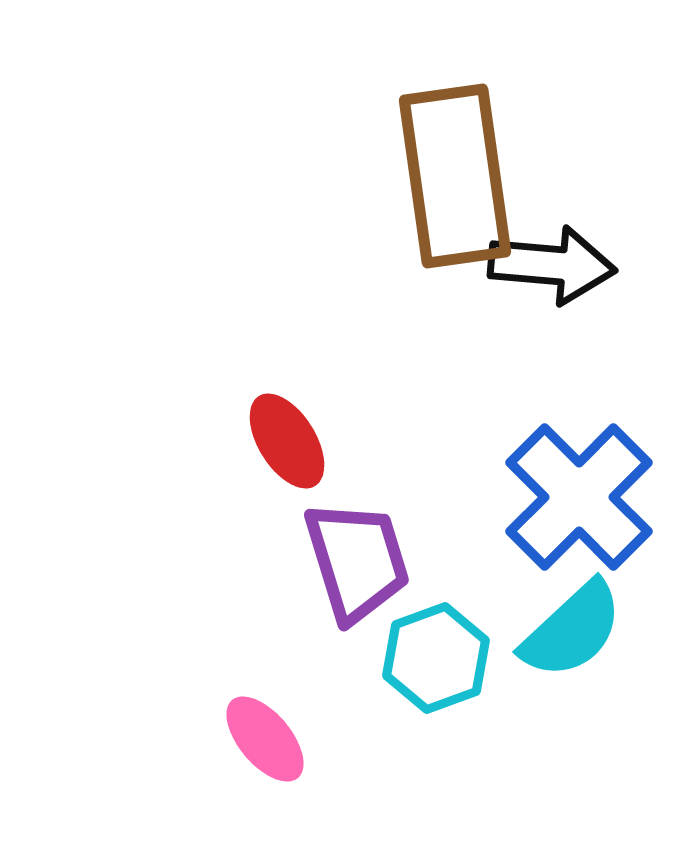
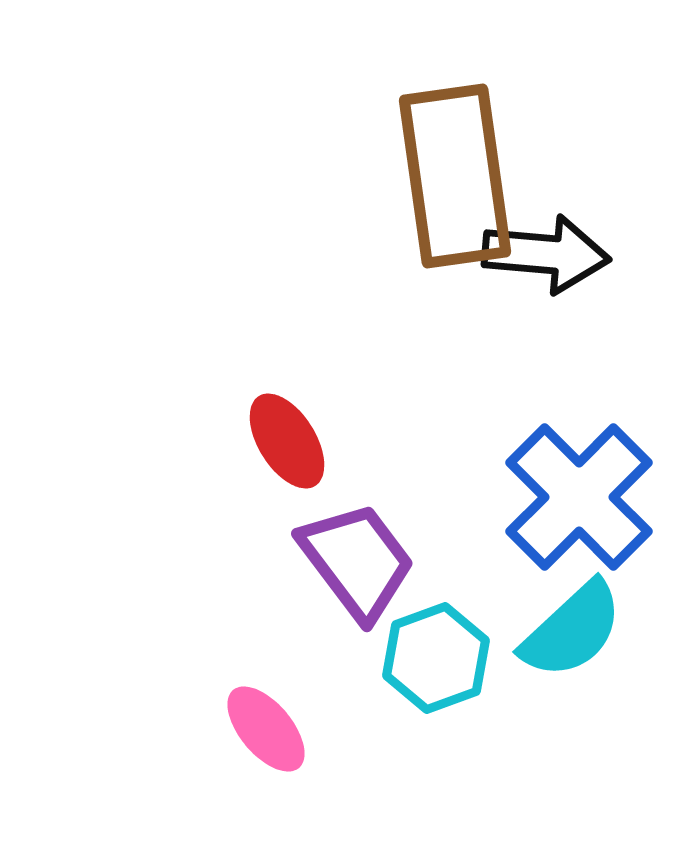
black arrow: moved 6 px left, 11 px up
purple trapezoid: rotated 20 degrees counterclockwise
pink ellipse: moved 1 px right, 10 px up
